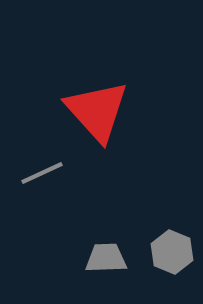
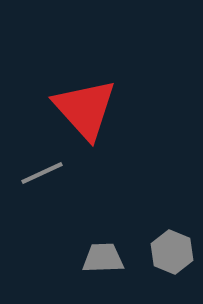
red triangle: moved 12 px left, 2 px up
gray trapezoid: moved 3 px left
